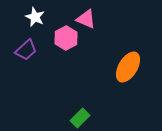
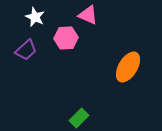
pink triangle: moved 2 px right, 4 px up
pink hexagon: rotated 25 degrees clockwise
green rectangle: moved 1 px left
